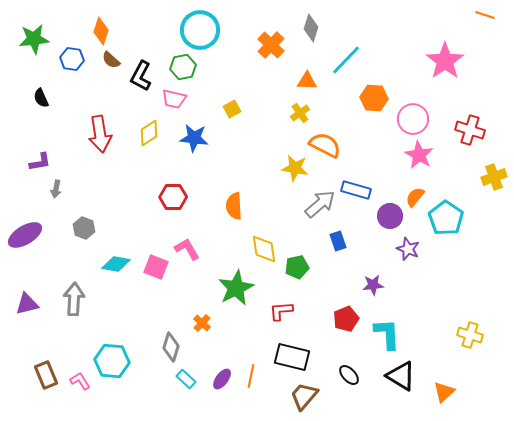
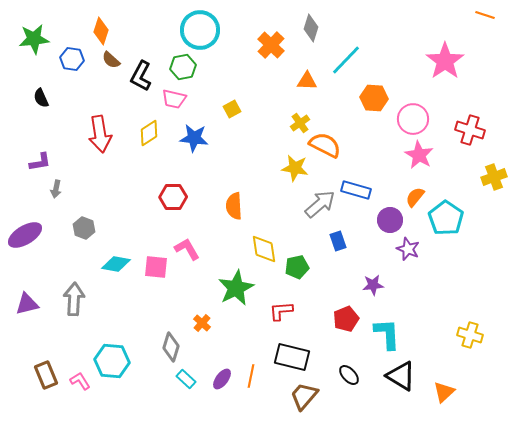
yellow cross at (300, 113): moved 10 px down
purple circle at (390, 216): moved 4 px down
pink square at (156, 267): rotated 15 degrees counterclockwise
